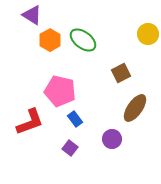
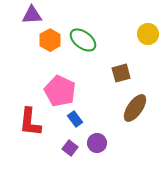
purple triangle: rotated 35 degrees counterclockwise
brown square: rotated 12 degrees clockwise
pink pentagon: rotated 12 degrees clockwise
red L-shape: rotated 116 degrees clockwise
purple circle: moved 15 px left, 4 px down
